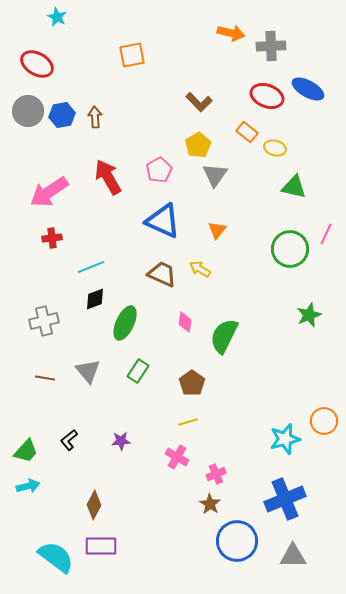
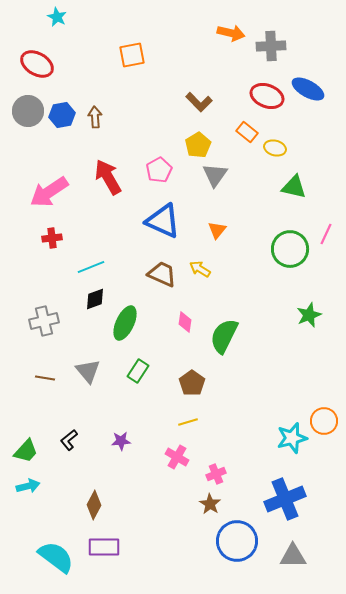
cyan star at (285, 439): moved 7 px right, 1 px up
purple rectangle at (101, 546): moved 3 px right, 1 px down
